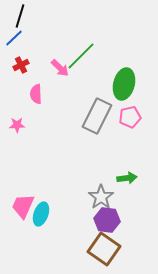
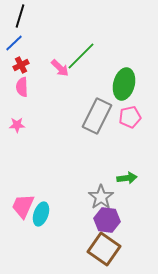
blue line: moved 5 px down
pink semicircle: moved 14 px left, 7 px up
